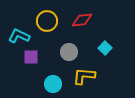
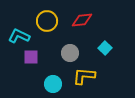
gray circle: moved 1 px right, 1 px down
